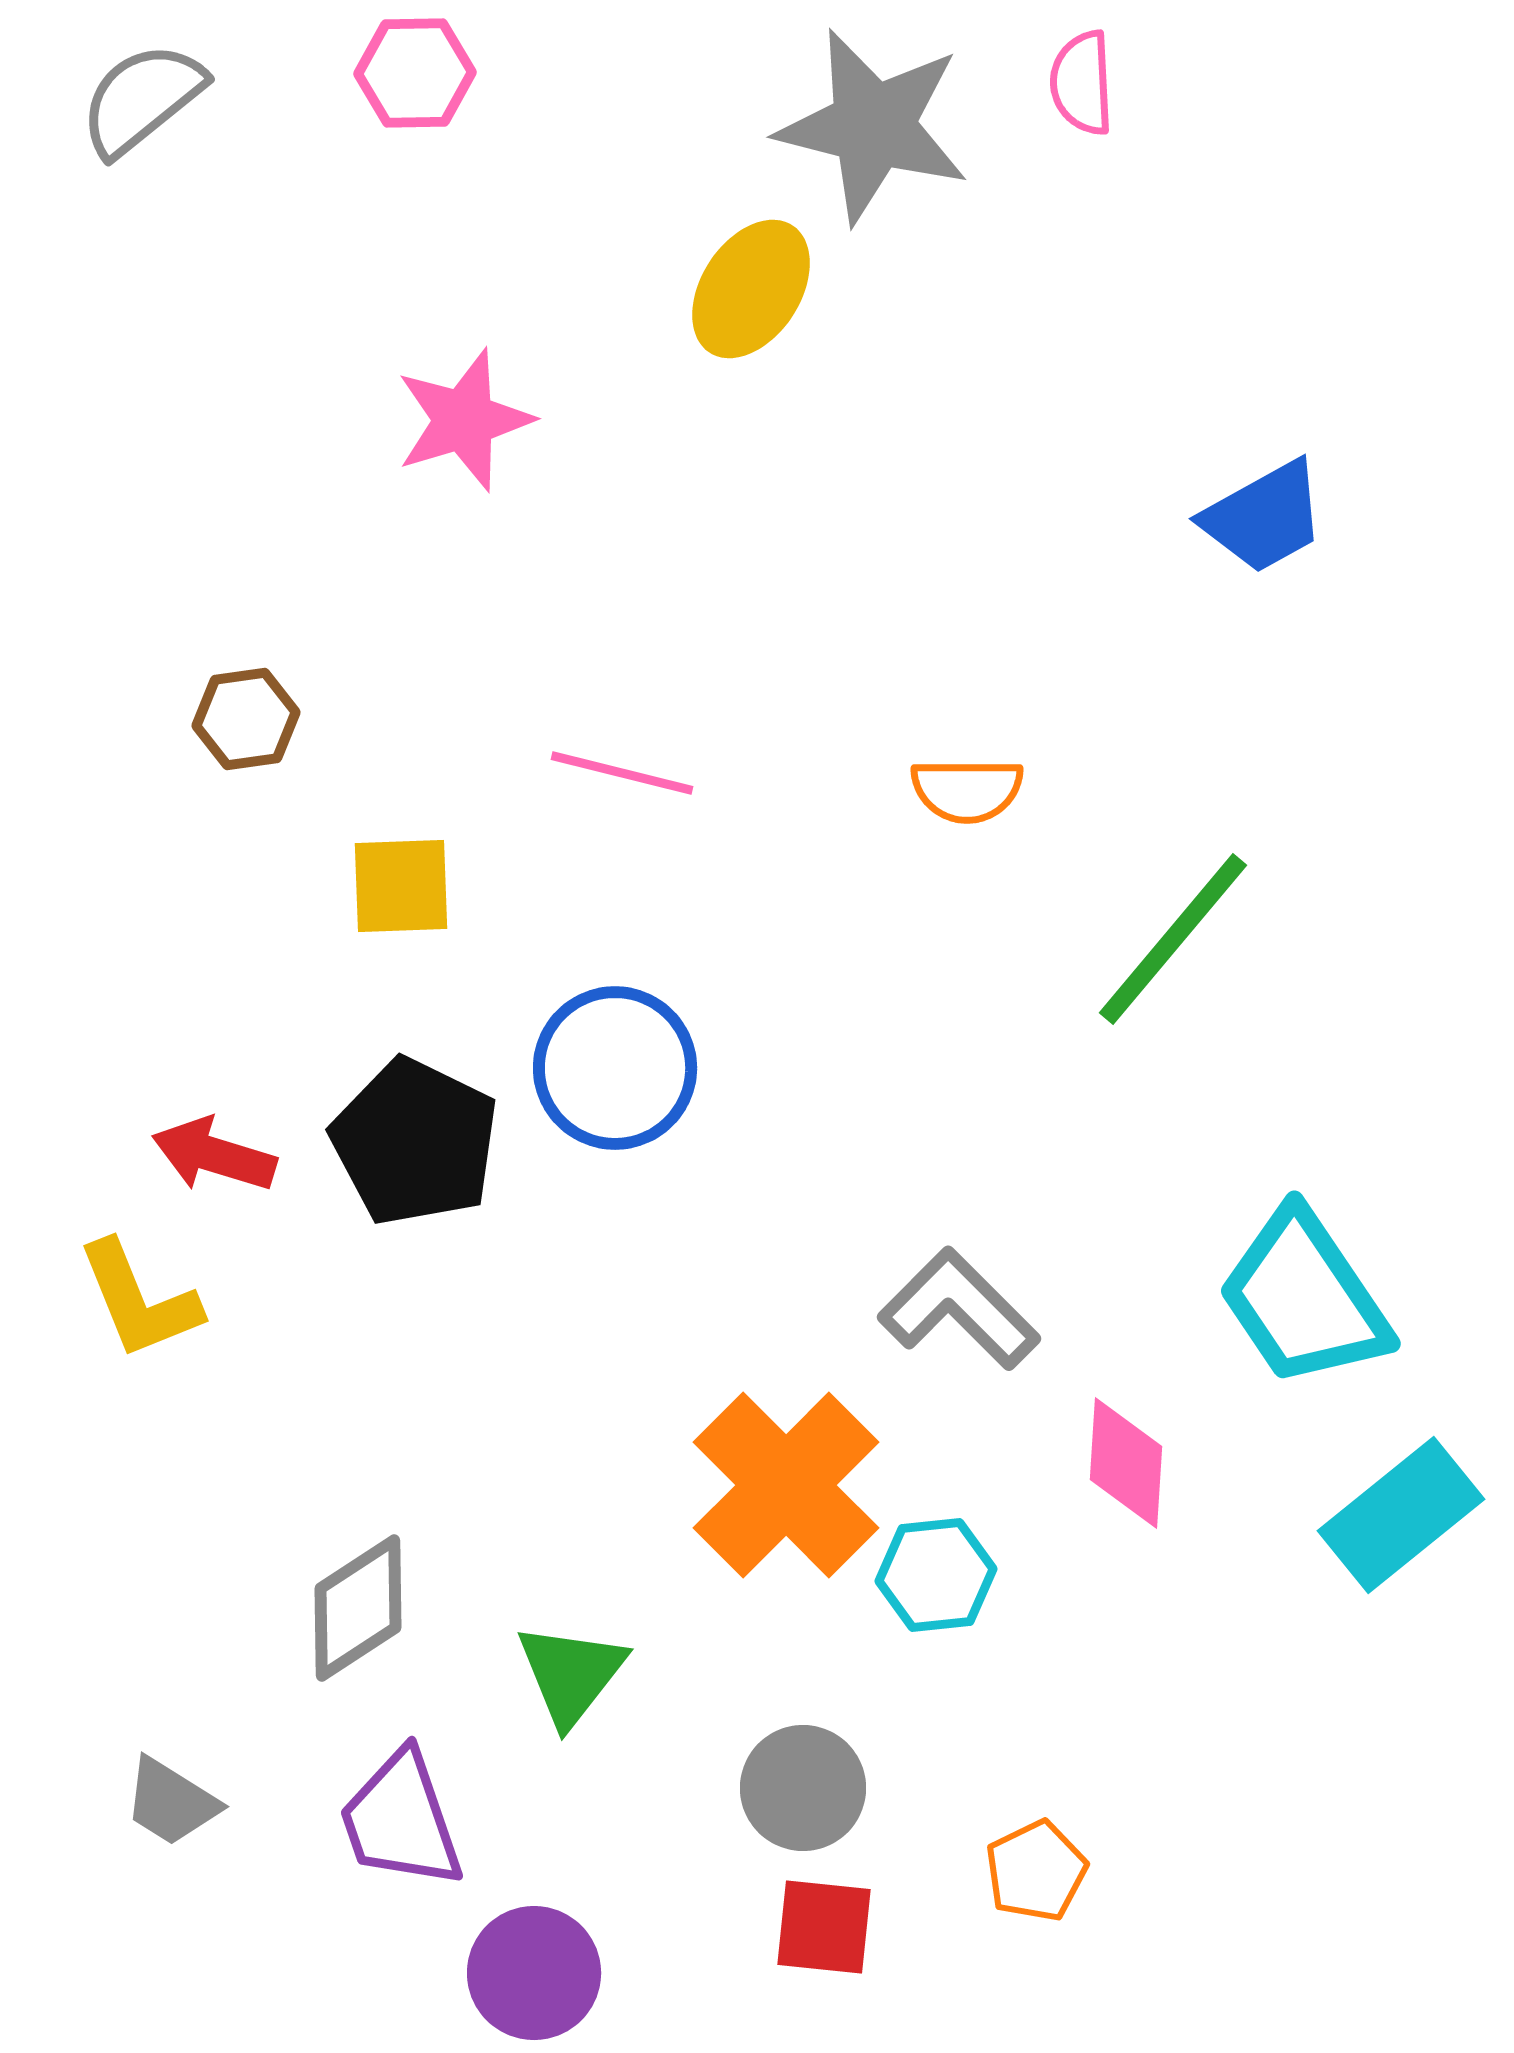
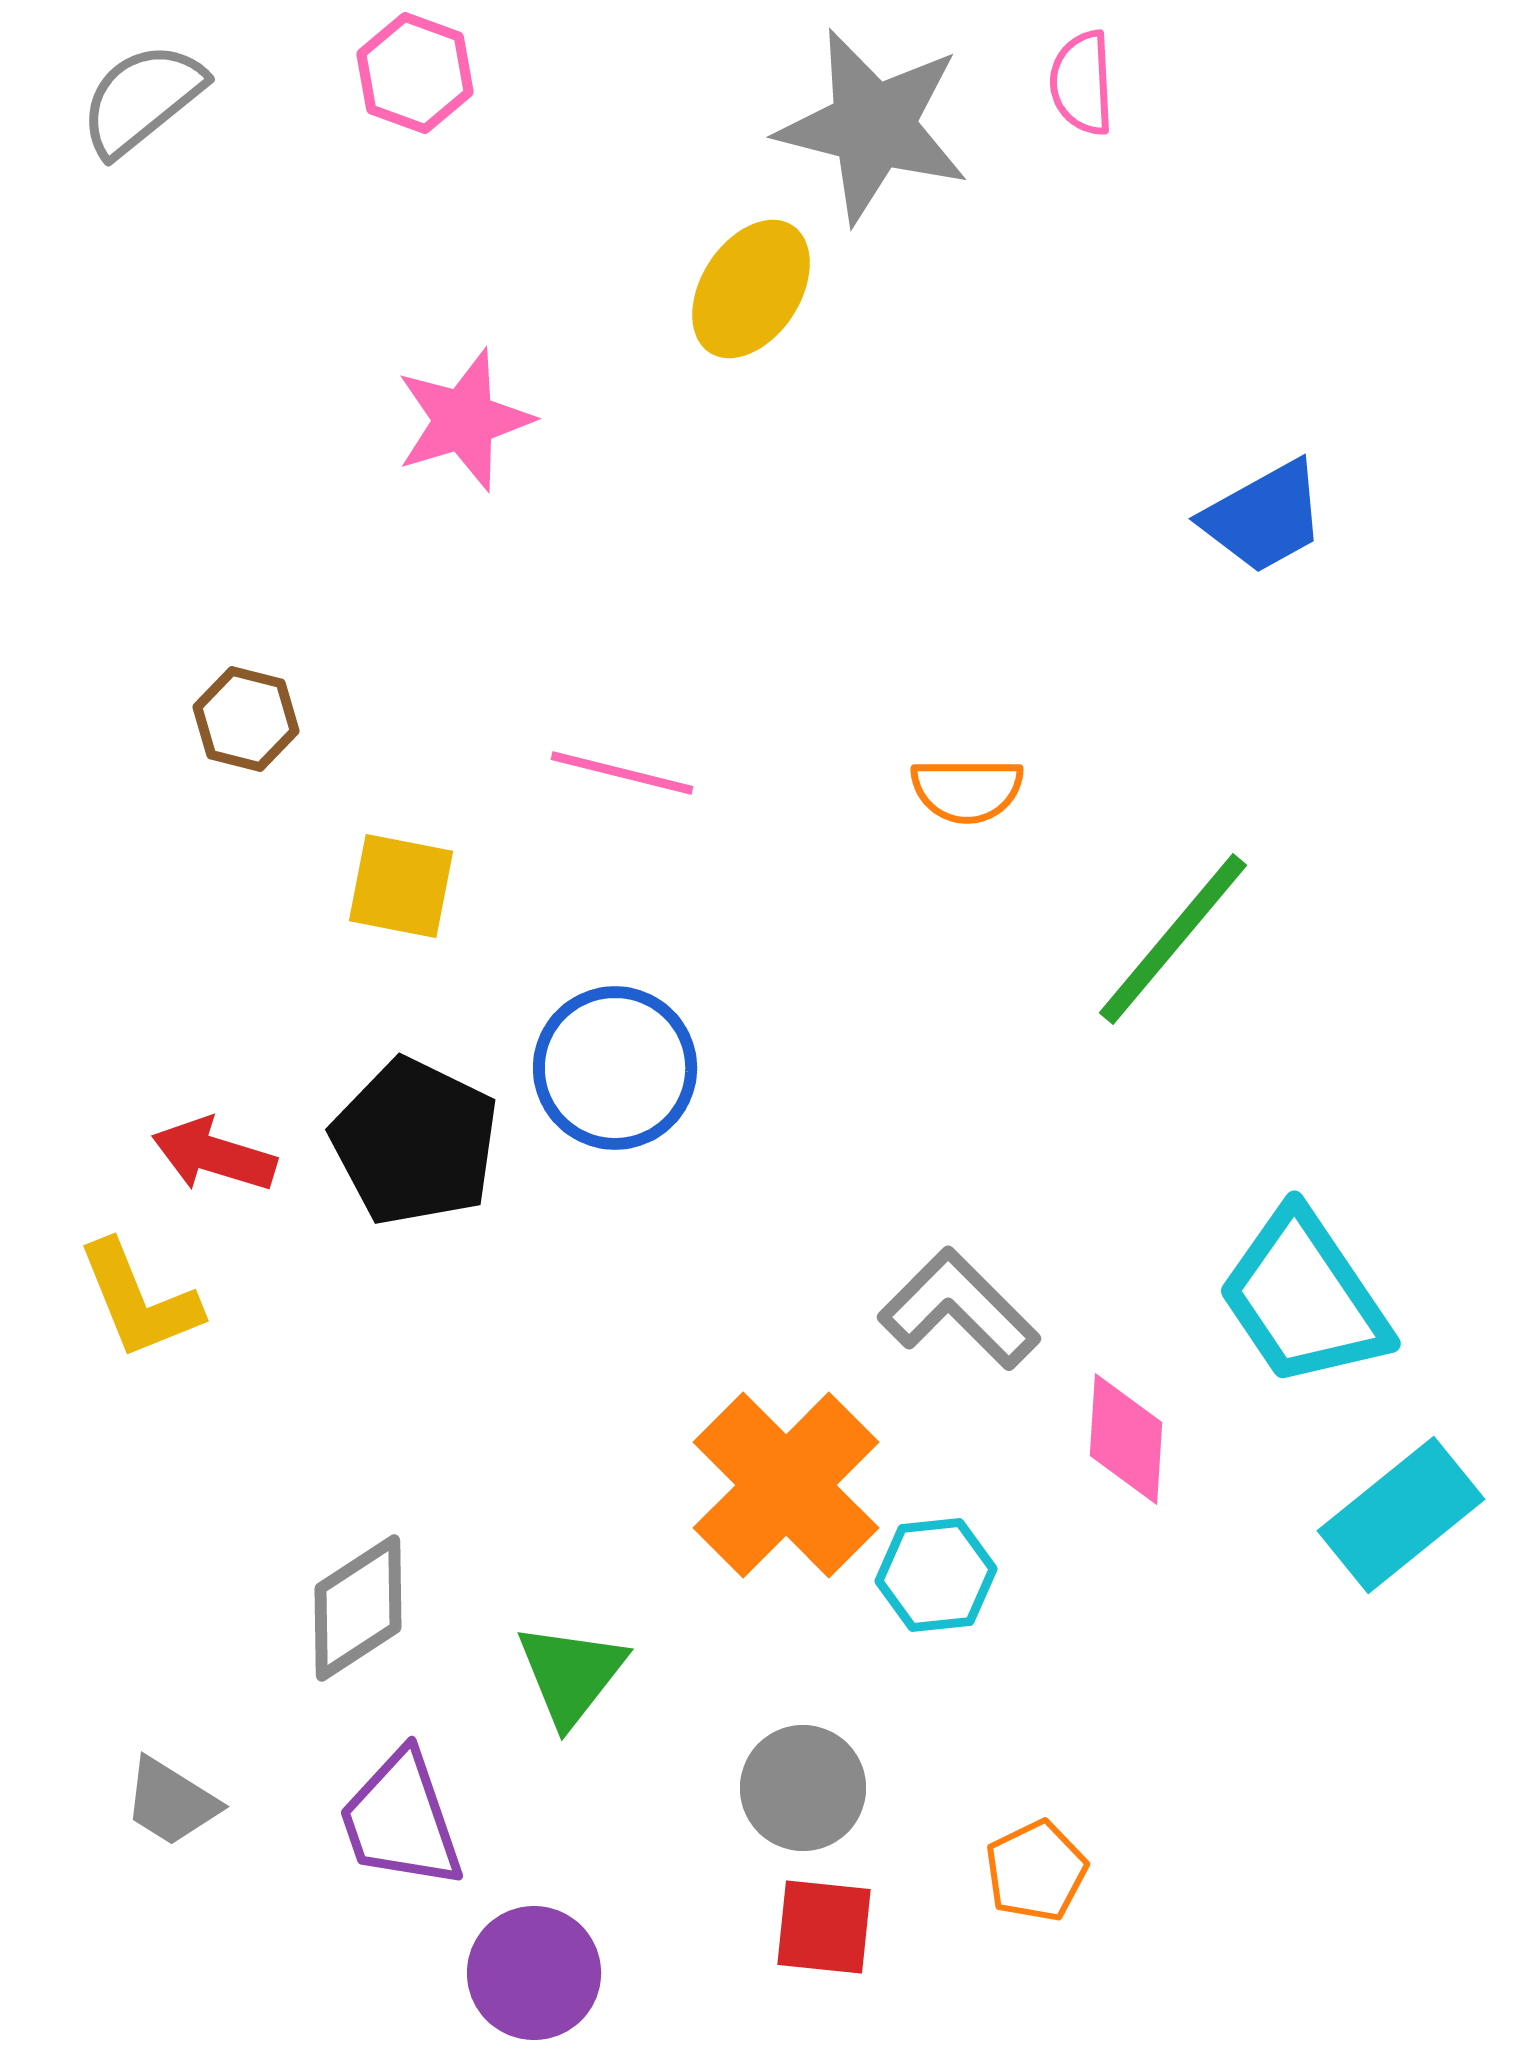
pink hexagon: rotated 21 degrees clockwise
brown hexagon: rotated 22 degrees clockwise
yellow square: rotated 13 degrees clockwise
pink diamond: moved 24 px up
